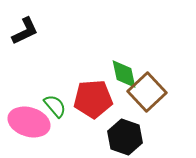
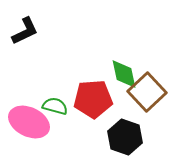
green semicircle: rotated 35 degrees counterclockwise
pink ellipse: rotated 9 degrees clockwise
